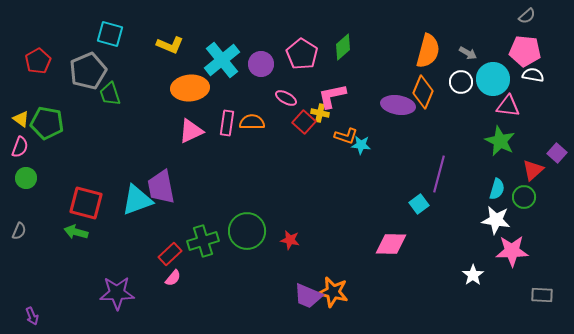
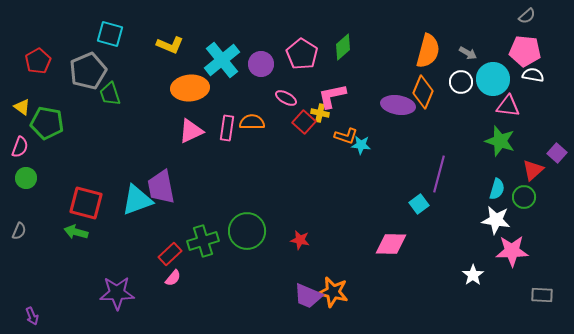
yellow triangle at (21, 119): moved 1 px right, 12 px up
pink rectangle at (227, 123): moved 5 px down
green star at (500, 141): rotated 8 degrees counterclockwise
red star at (290, 240): moved 10 px right
